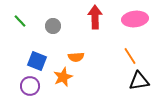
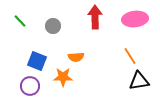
orange star: rotated 24 degrees clockwise
